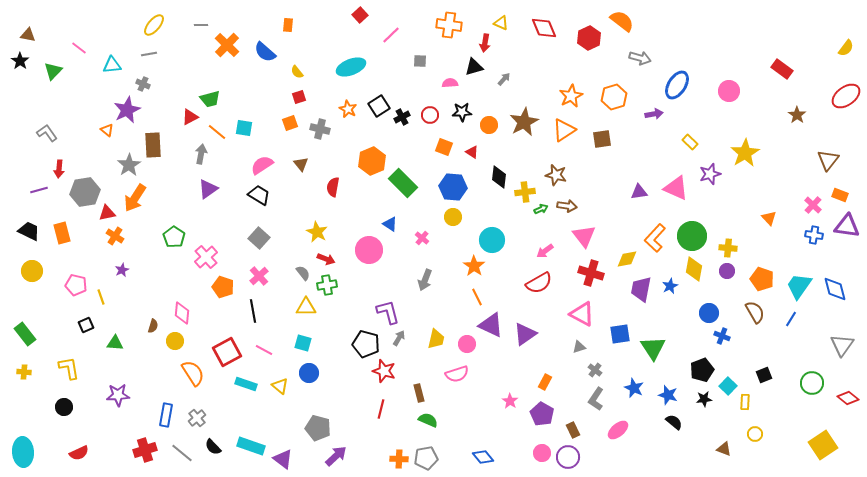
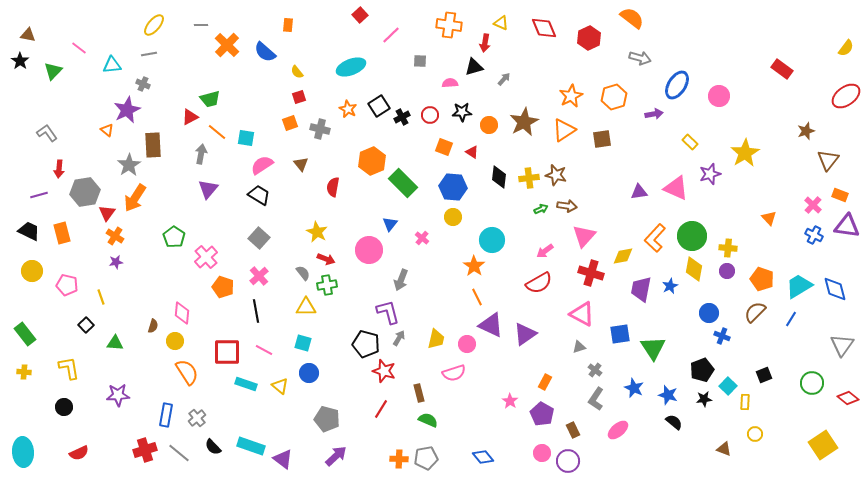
orange semicircle at (622, 21): moved 10 px right, 3 px up
pink circle at (729, 91): moved 10 px left, 5 px down
brown star at (797, 115): moved 9 px right, 16 px down; rotated 18 degrees clockwise
cyan square at (244, 128): moved 2 px right, 10 px down
purple triangle at (208, 189): rotated 15 degrees counterclockwise
purple line at (39, 190): moved 5 px down
yellow cross at (525, 192): moved 4 px right, 14 px up
red triangle at (107, 213): rotated 42 degrees counterclockwise
blue triangle at (390, 224): rotated 35 degrees clockwise
blue cross at (814, 235): rotated 18 degrees clockwise
pink triangle at (584, 236): rotated 20 degrees clockwise
yellow diamond at (627, 259): moved 4 px left, 3 px up
purple star at (122, 270): moved 6 px left, 8 px up; rotated 16 degrees clockwise
gray arrow at (425, 280): moved 24 px left
pink pentagon at (76, 285): moved 9 px left
cyan trapezoid at (799, 286): rotated 24 degrees clockwise
black line at (253, 311): moved 3 px right
brown semicircle at (755, 312): rotated 105 degrees counterclockwise
black square at (86, 325): rotated 21 degrees counterclockwise
red square at (227, 352): rotated 28 degrees clockwise
orange semicircle at (193, 373): moved 6 px left, 1 px up
pink semicircle at (457, 374): moved 3 px left, 1 px up
red line at (381, 409): rotated 18 degrees clockwise
gray pentagon at (318, 428): moved 9 px right, 9 px up
gray line at (182, 453): moved 3 px left
purple circle at (568, 457): moved 4 px down
